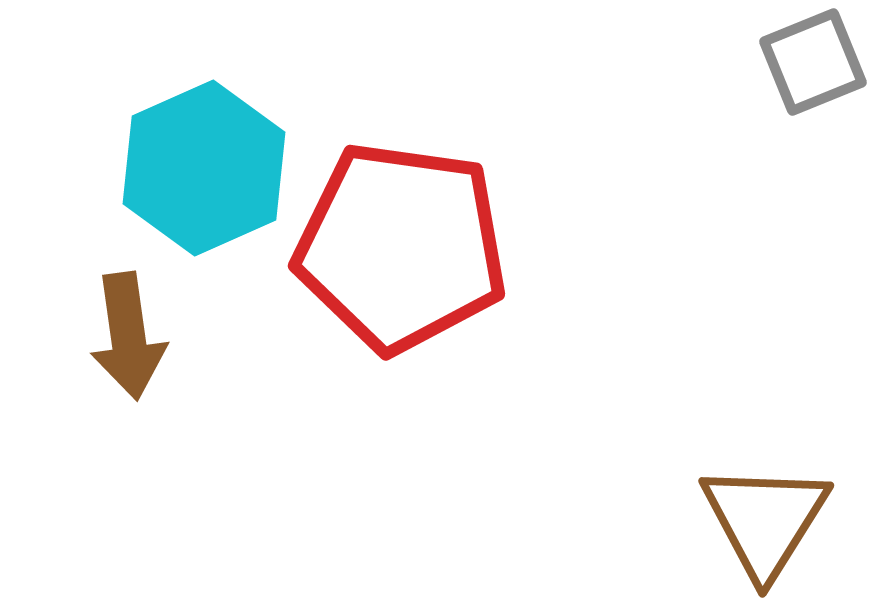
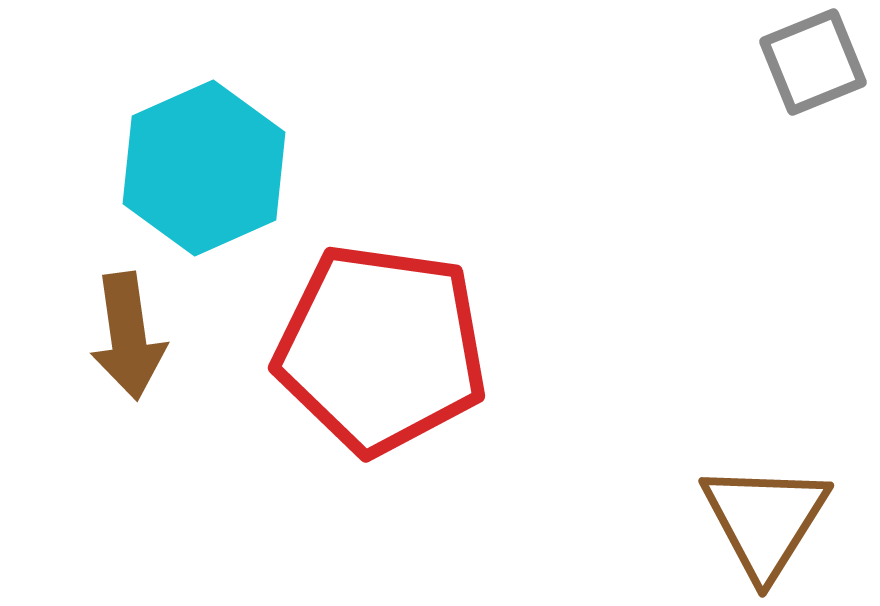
red pentagon: moved 20 px left, 102 px down
